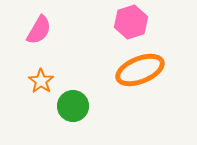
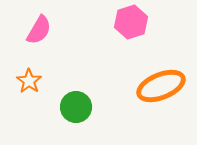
orange ellipse: moved 21 px right, 16 px down
orange star: moved 12 px left
green circle: moved 3 px right, 1 px down
